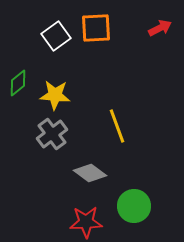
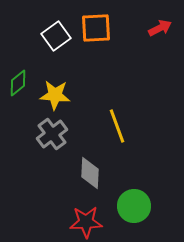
gray diamond: rotated 56 degrees clockwise
